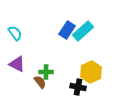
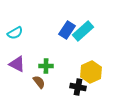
cyan semicircle: rotated 98 degrees clockwise
green cross: moved 6 px up
brown semicircle: moved 1 px left
